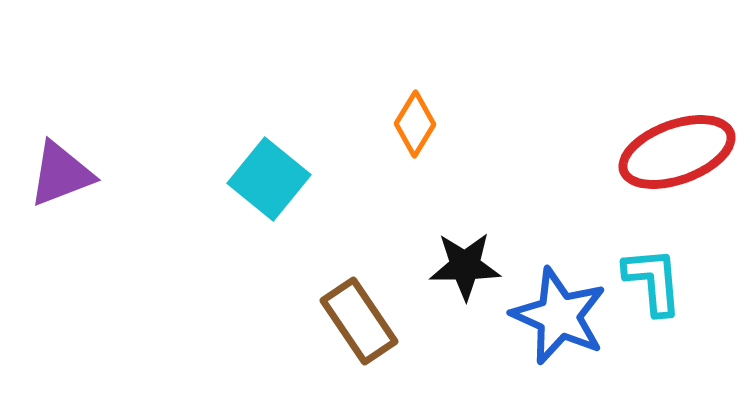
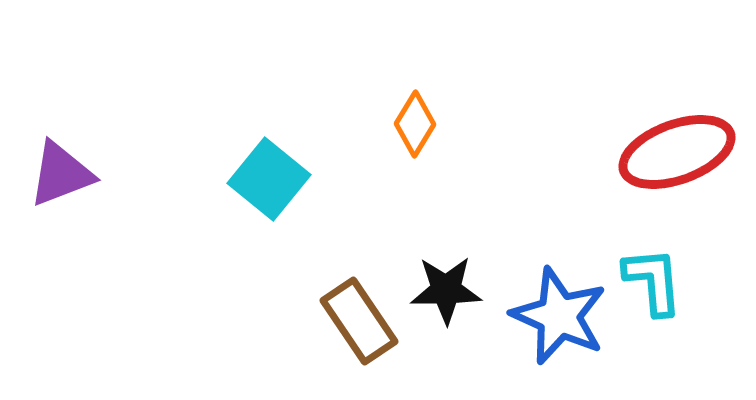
black star: moved 19 px left, 24 px down
